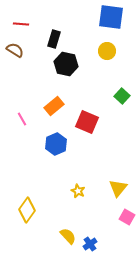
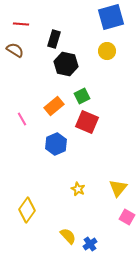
blue square: rotated 24 degrees counterclockwise
green square: moved 40 px left; rotated 21 degrees clockwise
yellow star: moved 2 px up
